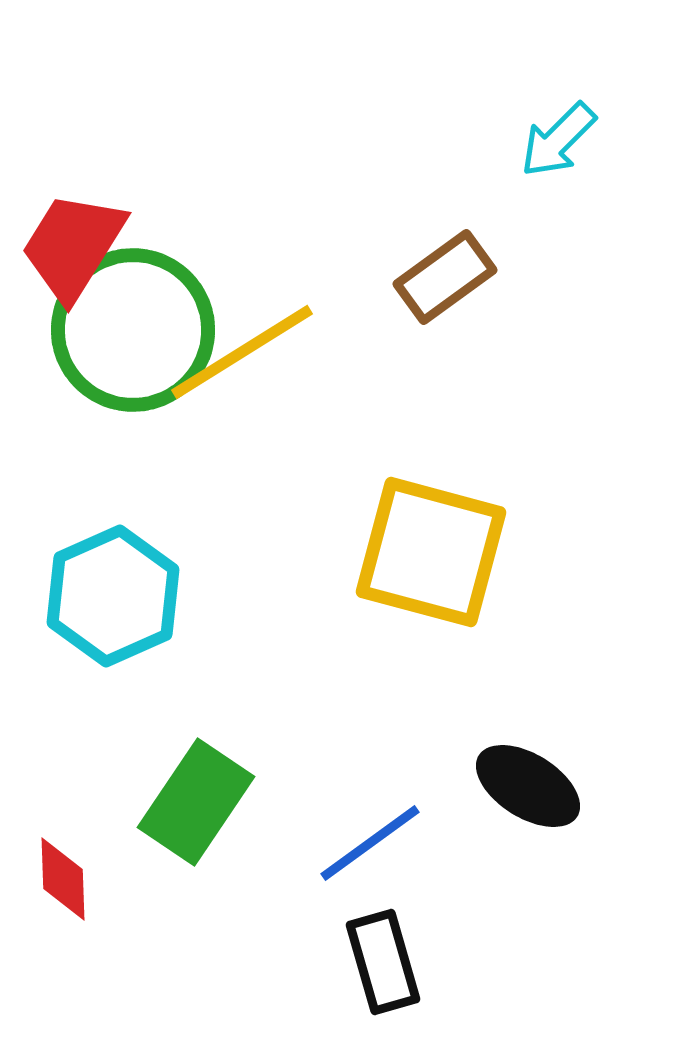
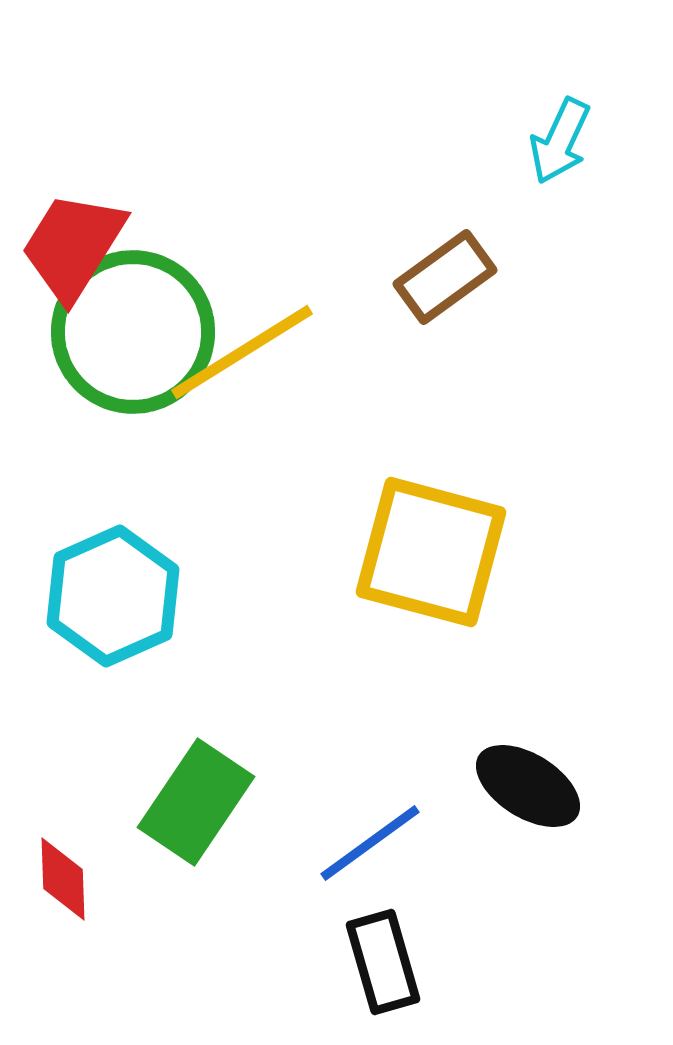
cyan arrow: moved 2 px right, 1 px down; rotated 20 degrees counterclockwise
green circle: moved 2 px down
